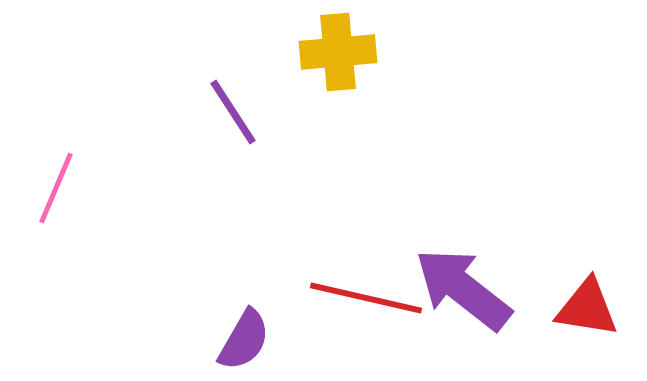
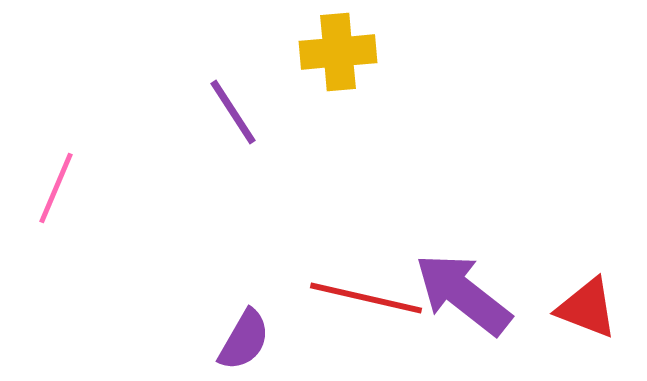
purple arrow: moved 5 px down
red triangle: rotated 12 degrees clockwise
